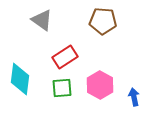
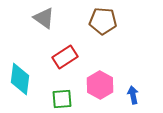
gray triangle: moved 2 px right, 2 px up
green square: moved 11 px down
blue arrow: moved 1 px left, 2 px up
